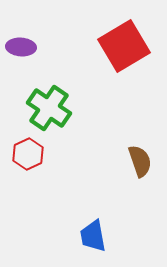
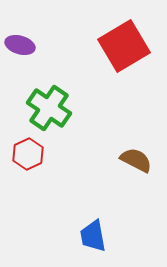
purple ellipse: moved 1 px left, 2 px up; rotated 12 degrees clockwise
brown semicircle: moved 4 px left, 1 px up; rotated 44 degrees counterclockwise
